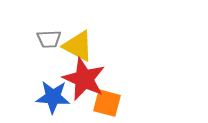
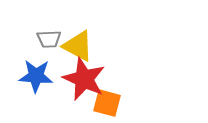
blue star: moved 17 px left, 21 px up
